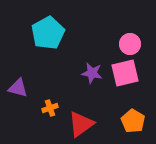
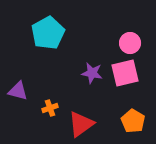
pink circle: moved 1 px up
purple triangle: moved 3 px down
